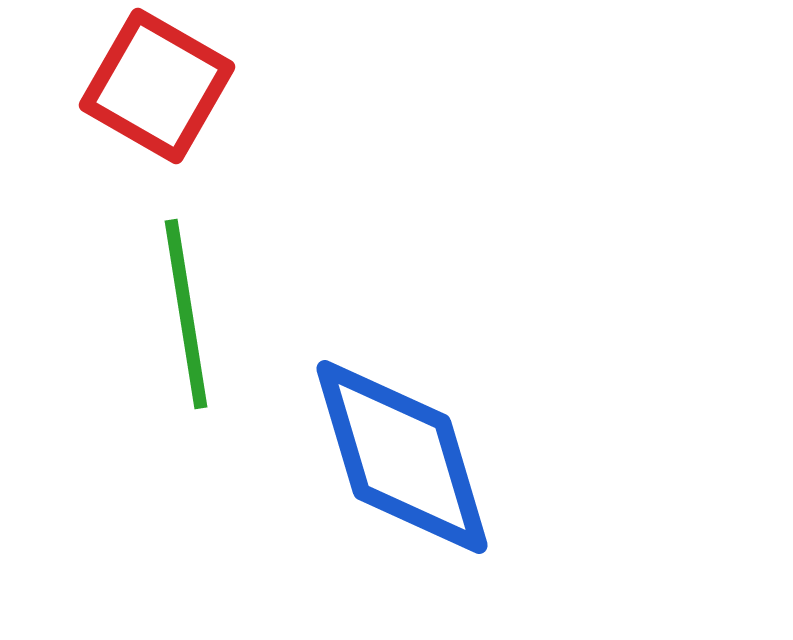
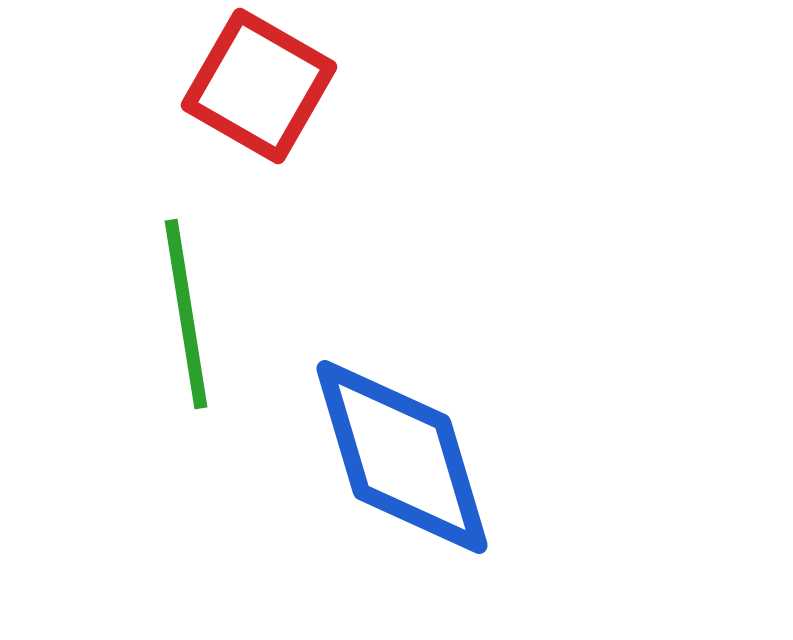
red square: moved 102 px right
